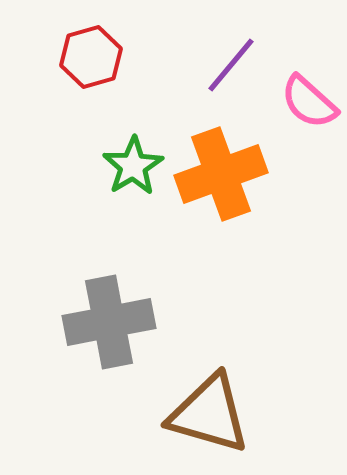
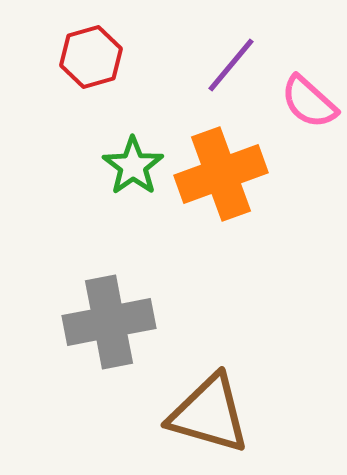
green star: rotated 4 degrees counterclockwise
